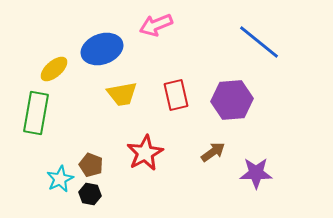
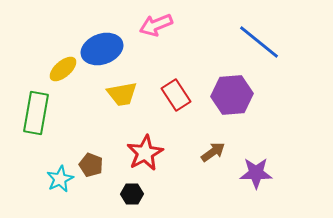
yellow ellipse: moved 9 px right
red rectangle: rotated 20 degrees counterclockwise
purple hexagon: moved 5 px up
black hexagon: moved 42 px right; rotated 10 degrees counterclockwise
